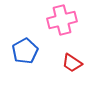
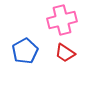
red trapezoid: moved 7 px left, 10 px up
